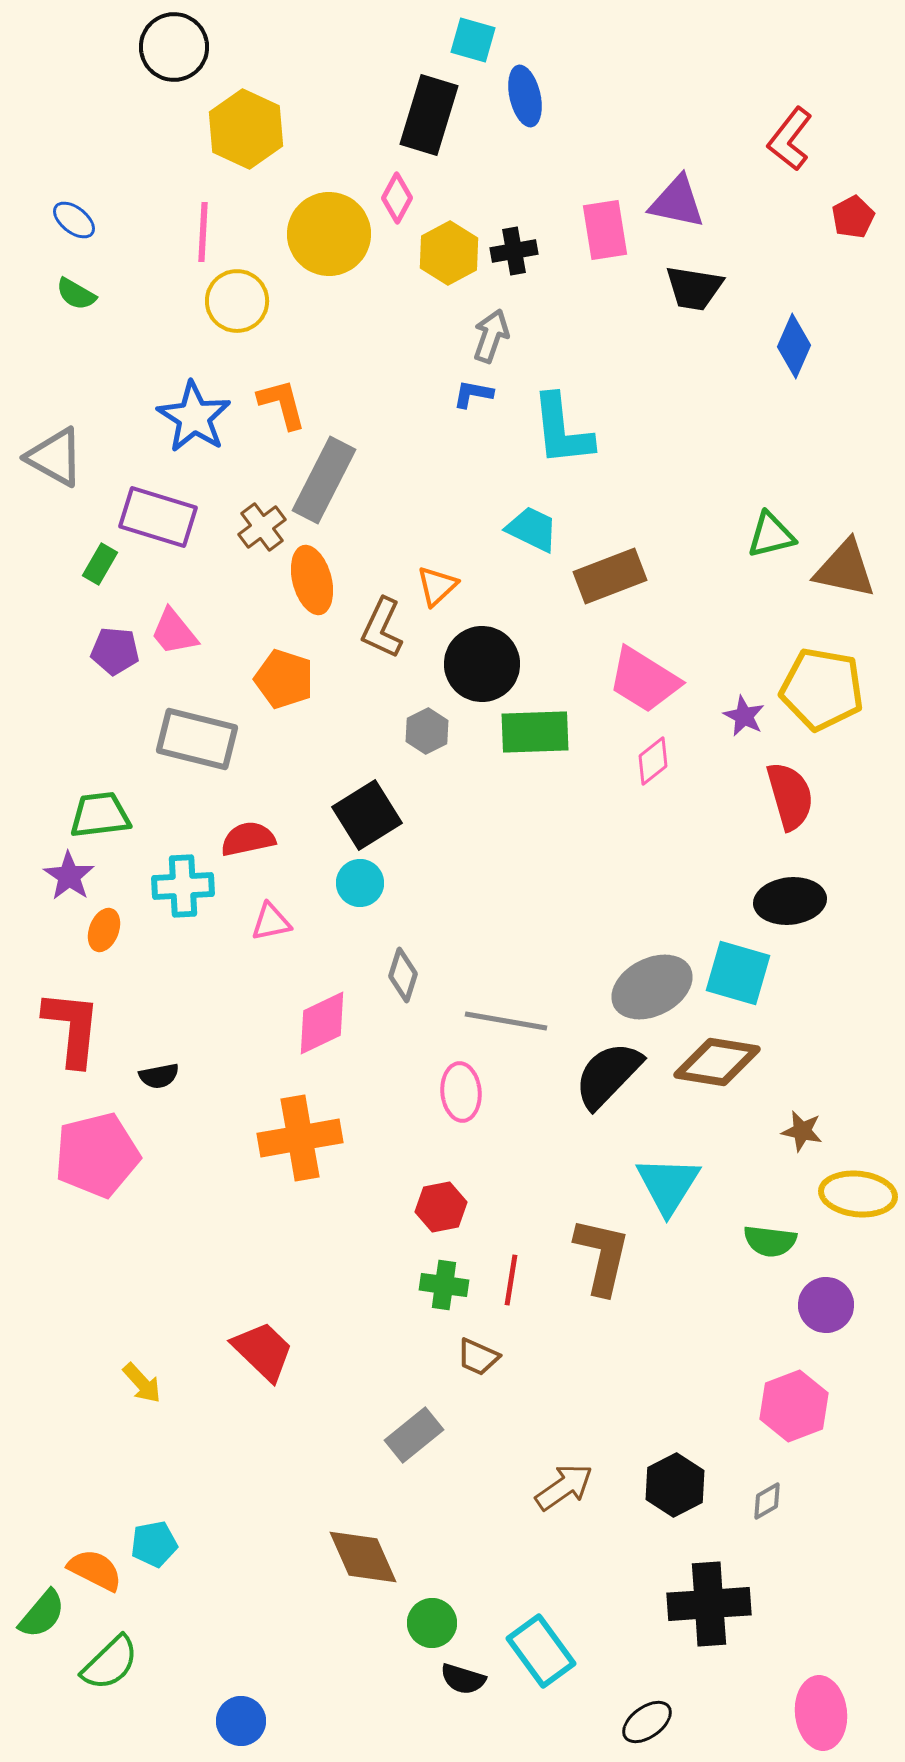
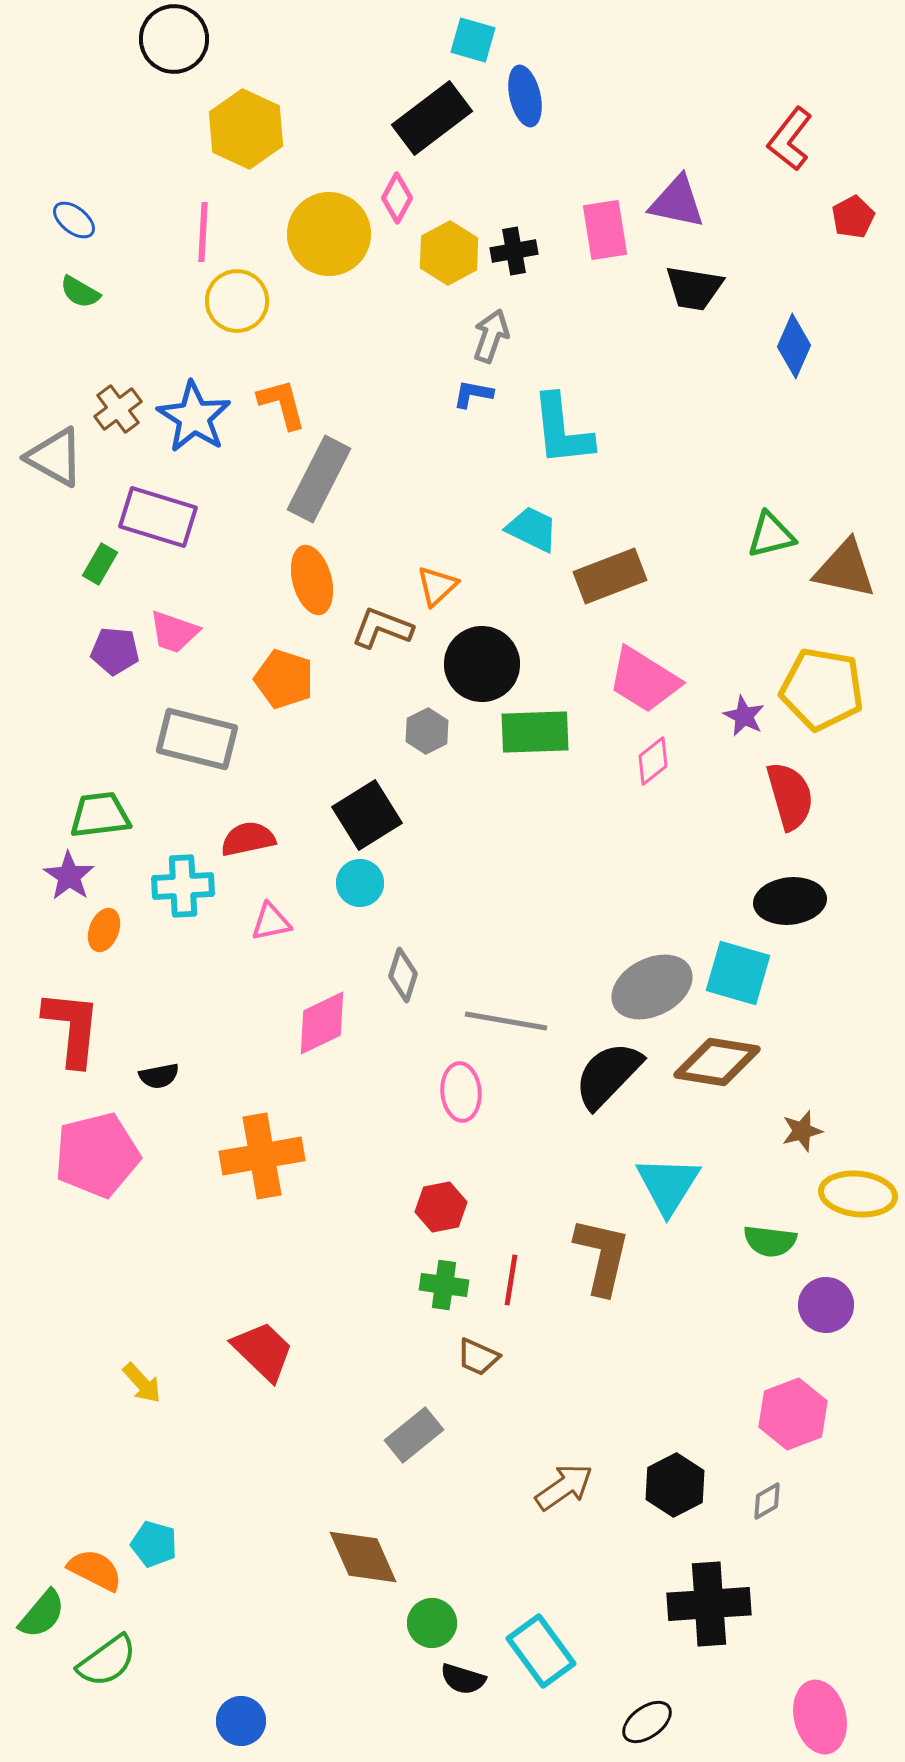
black circle at (174, 47): moved 8 px up
black rectangle at (429, 115): moved 3 px right, 3 px down; rotated 36 degrees clockwise
green semicircle at (76, 294): moved 4 px right, 2 px up
gray rectangle at (324, 480): moved 5 px left, 1 px up
brown cross at (262, 527): moved 144 px left, 118 px up
brown L-shape at (382, 628): rotated 86 degrees clockwise
pink trapezoid at (174, 632): rotated 32 degrees counterclockwise
brown star at (802, 1131): rotated 27 degrees counterclockwise
orange cross at (300, 1138): moved 38 px left, 18 px down
pink hexagon at (794, 1406): moved 1 px left, 8 px down
cyan pentagon at (154, 1544): rotated 27 degrees clockwise
green semicircle at (110, 1663): moved 3 px left, 2 px up; rotated 8 degrees clockwise
pink ellipse at (821, 1713): moved 1 px left, 4 px down; rotated 8 degrees counterclockwise
